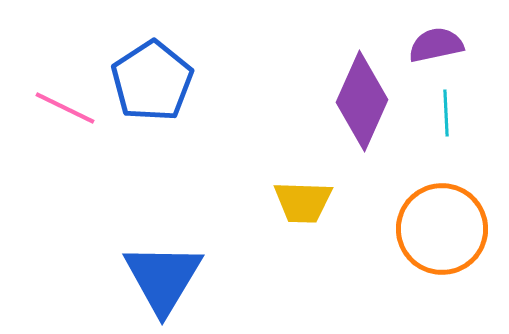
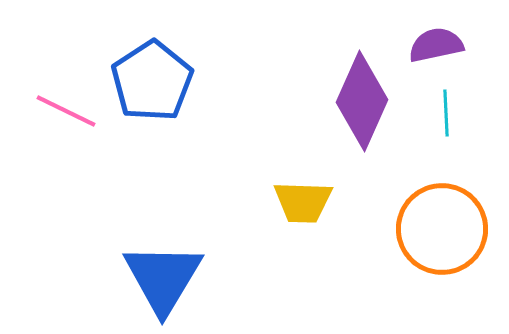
pink line: moved 1 px right, 3 px down
